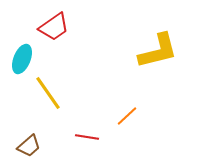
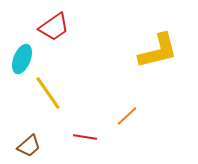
red line: moved 2 px left
